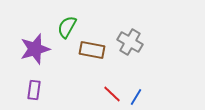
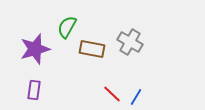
brown rectangle: moved 1 px up
